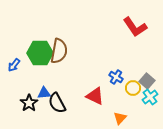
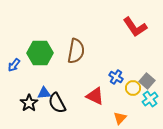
brown semicircle: moved 17 px right
cyan cross: moved 2 px down
